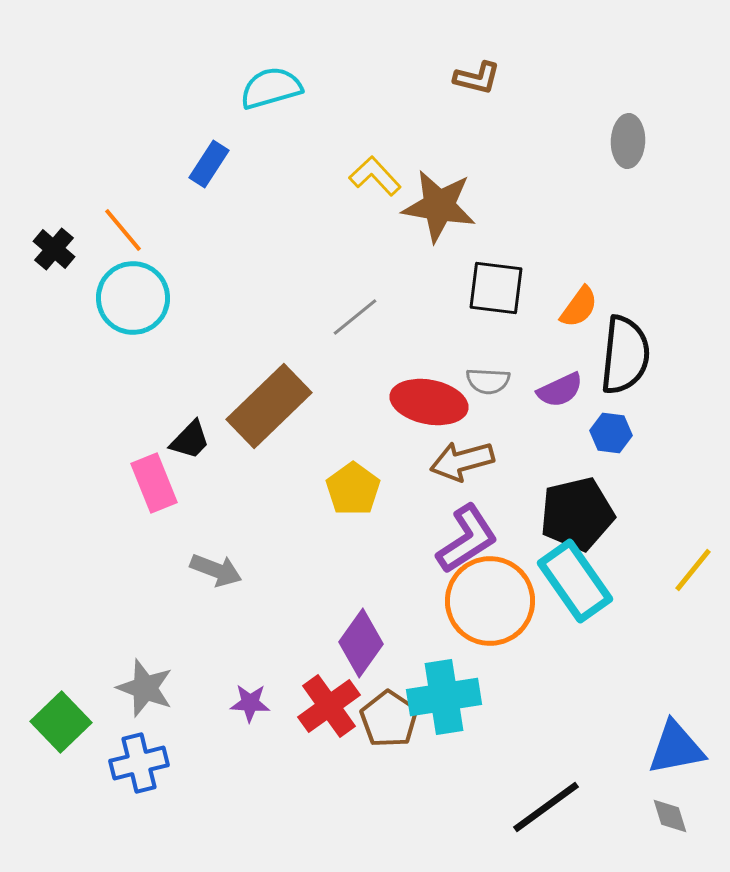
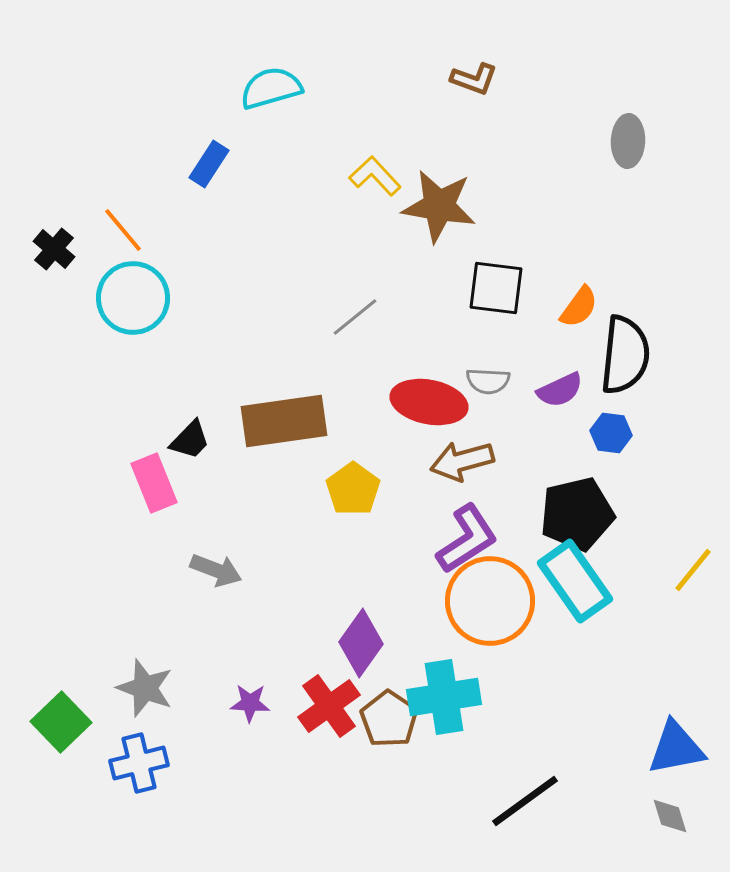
brown L-shape: moved 3 px left, 1 px down; rotated 6 degrees clockwise
brown rectangle: moved 15 px right, 15 px down; rotated 36 degrees clockwise
black line: moved 21 px left, 6 px up
